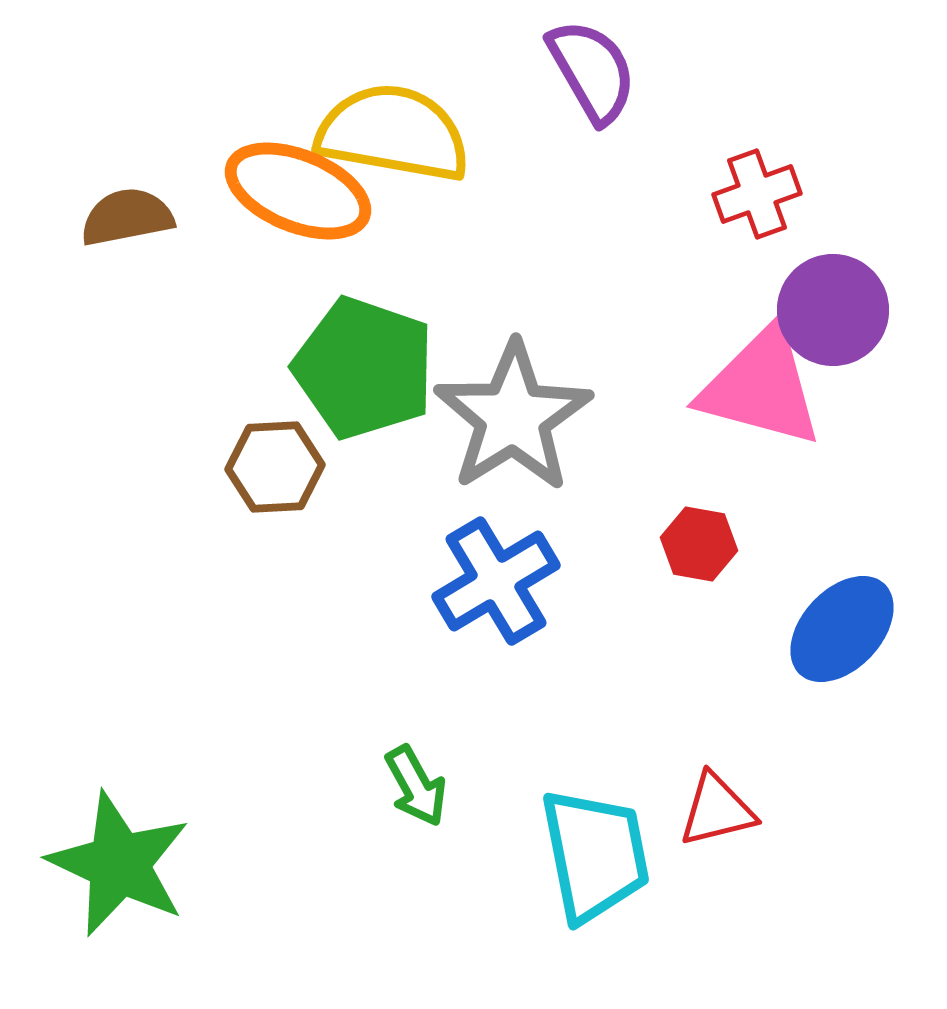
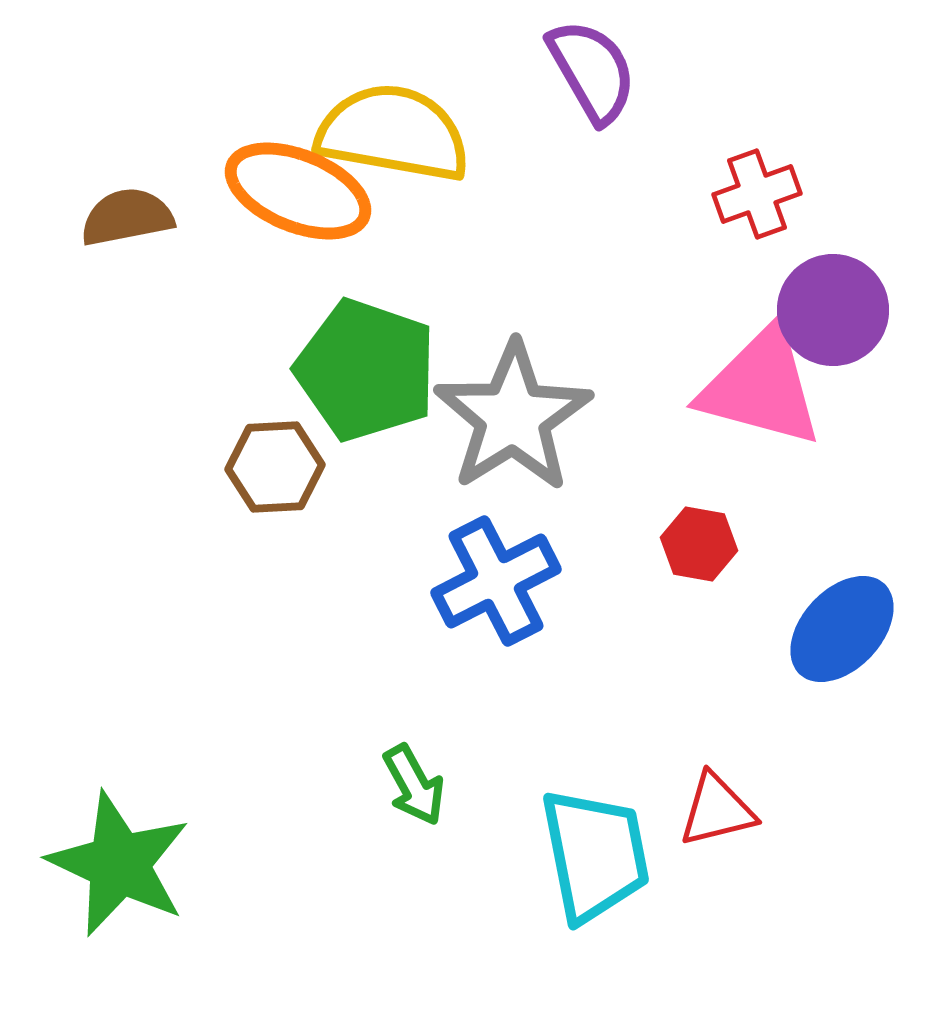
green pentagon: moved 2 px right, 2 px down
blue cross: rotated 4 degrees clockwise
green arrow: moved 2 px left, 1 px up
